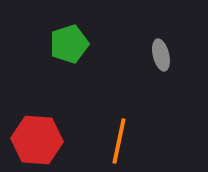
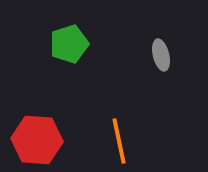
orange line: rotated 24 degrees counterclockwise
